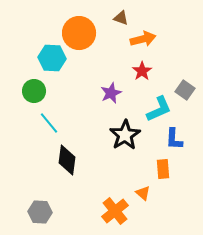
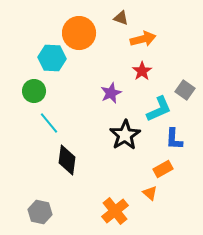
orange rectangle: rotated 66 degrees clockwise
orange triangle: moved 7 px right
gray hexagon: rotated 10 degrees clockwise
